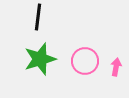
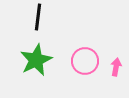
green star: moved 4 px left, 1 px down; rotated 8 degrees counterclockwise
